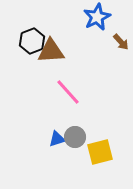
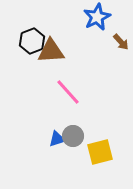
gray circle: moved 2 px left, 1 px up
